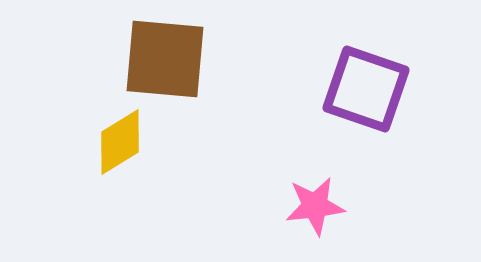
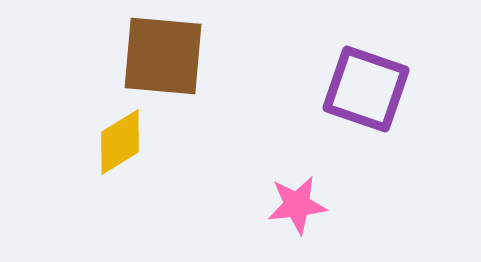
brown square: moved 2 px left, 3 px up
pink star: moved 18 px left, 1 px up
